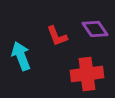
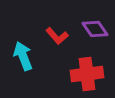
red L-shape: rotated 20 degrees counterclockwise
cyan arrow: moved 2 px right
